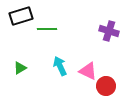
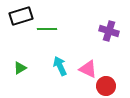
pink triangle: moved 2 px up
